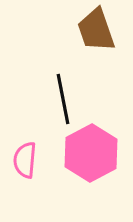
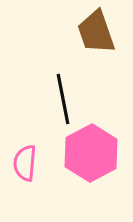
brown trapezoid: moved 2 px down
pink semicircle: moved 3 px down
